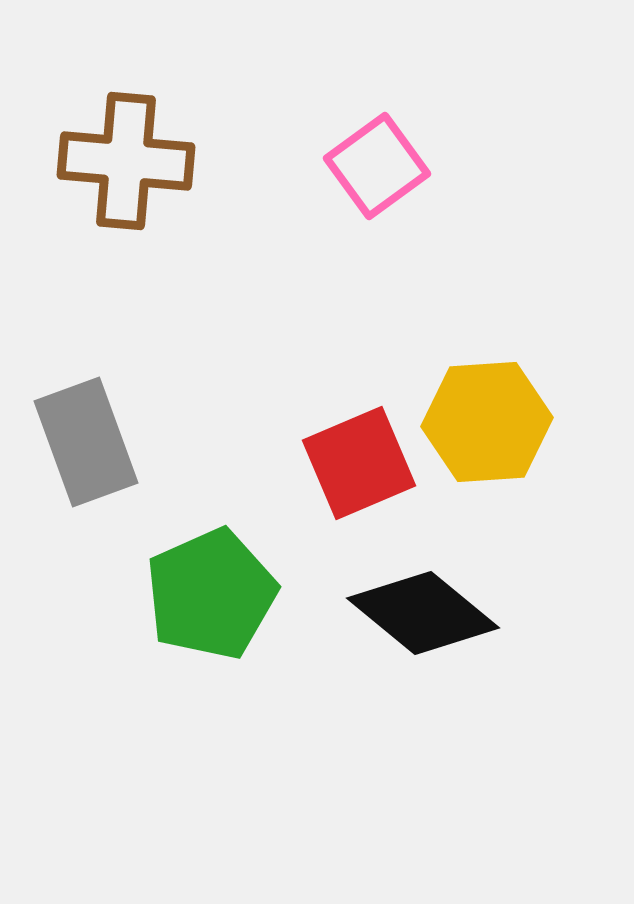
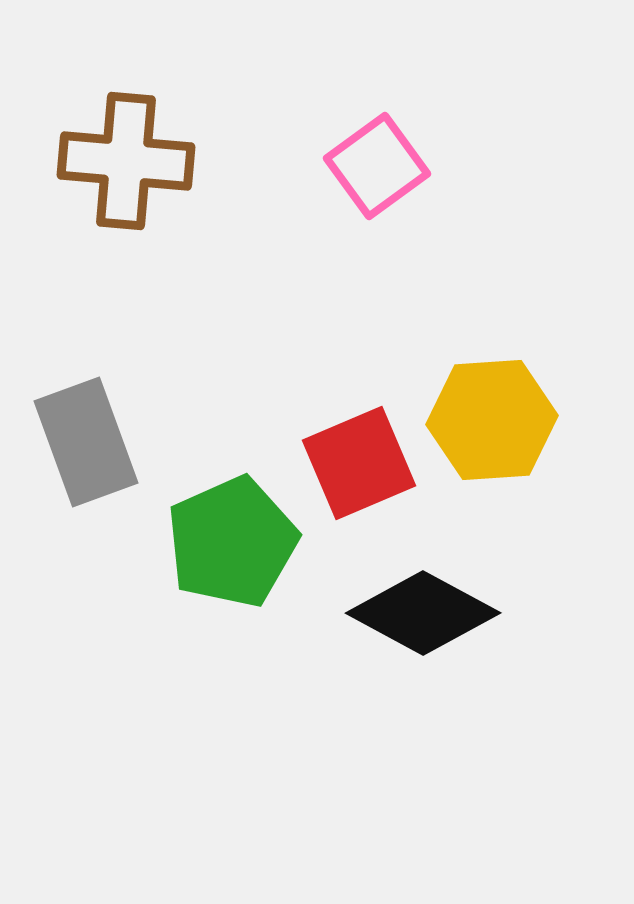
yellow hexagon: moved 5 px right, 2 px up
green pentagon: moved 21 px right, 52 px up
black diamond: rotated 11 degrees counterclockwise
